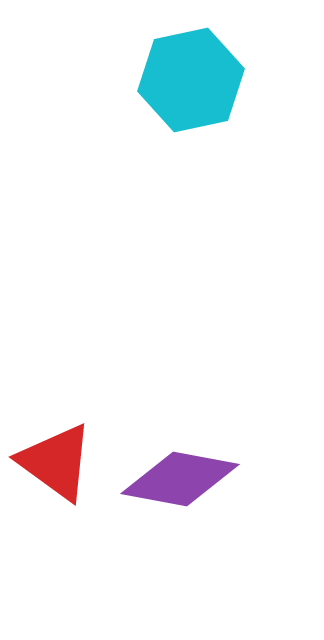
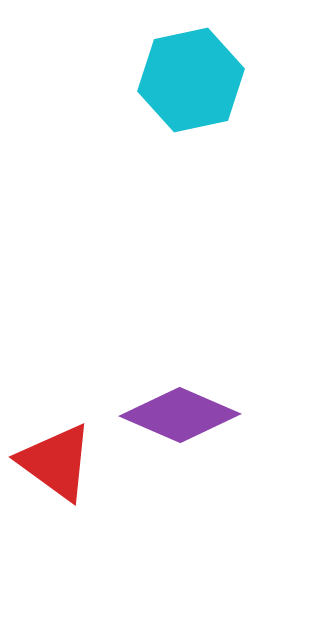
purple diamond: moved 64 px up; rotated 13 degrees clockwise
